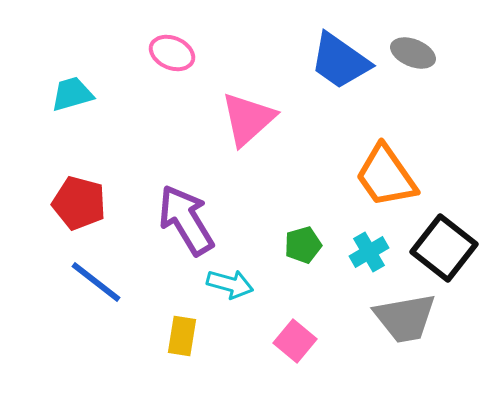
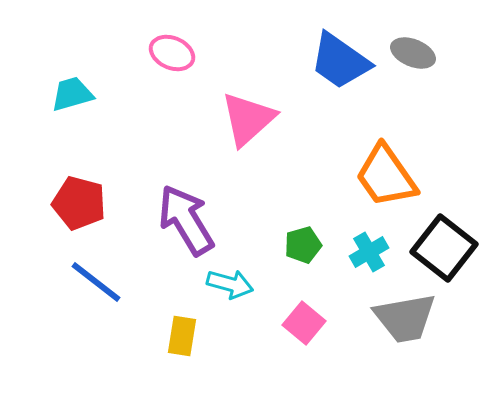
pink square: moved 9 px right, 18 px up
